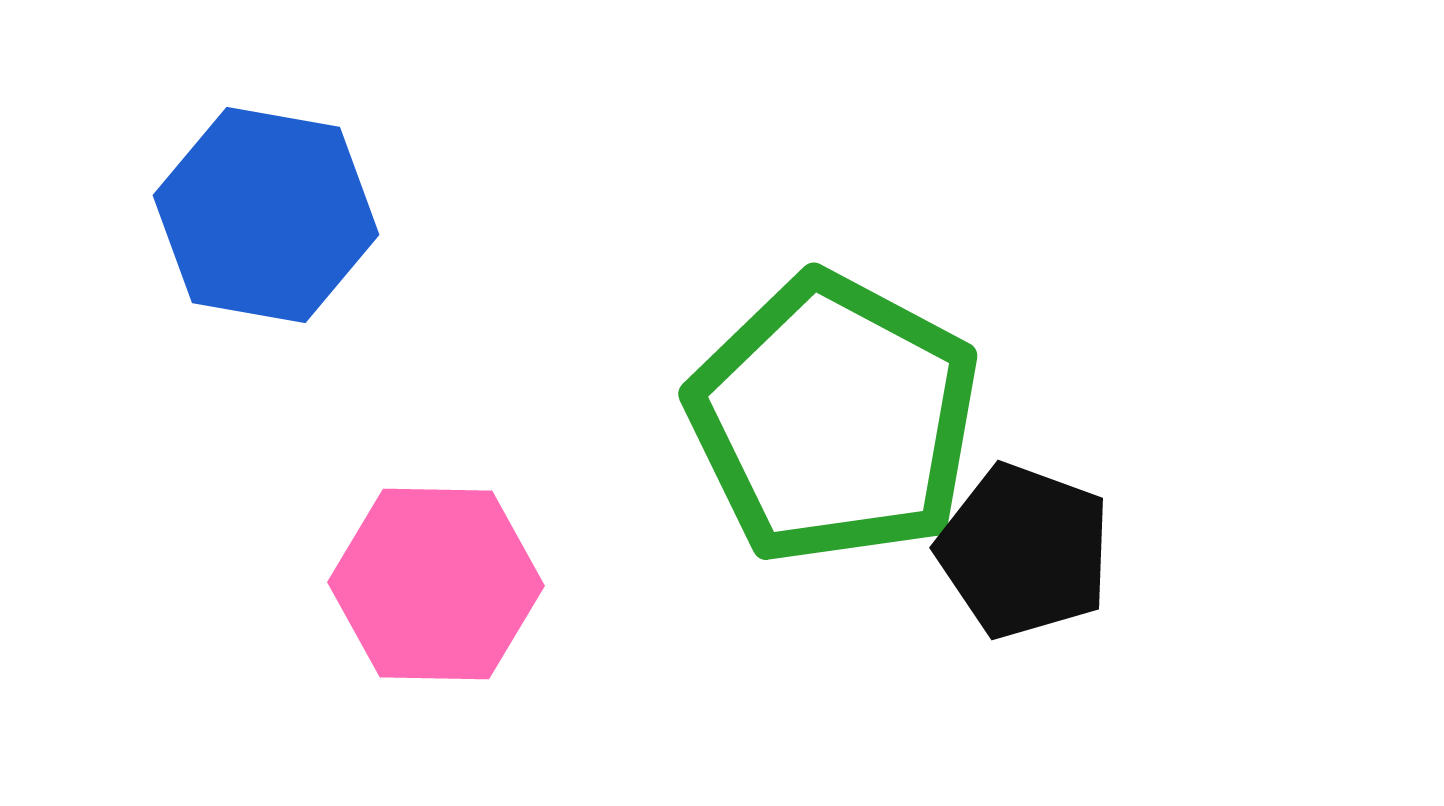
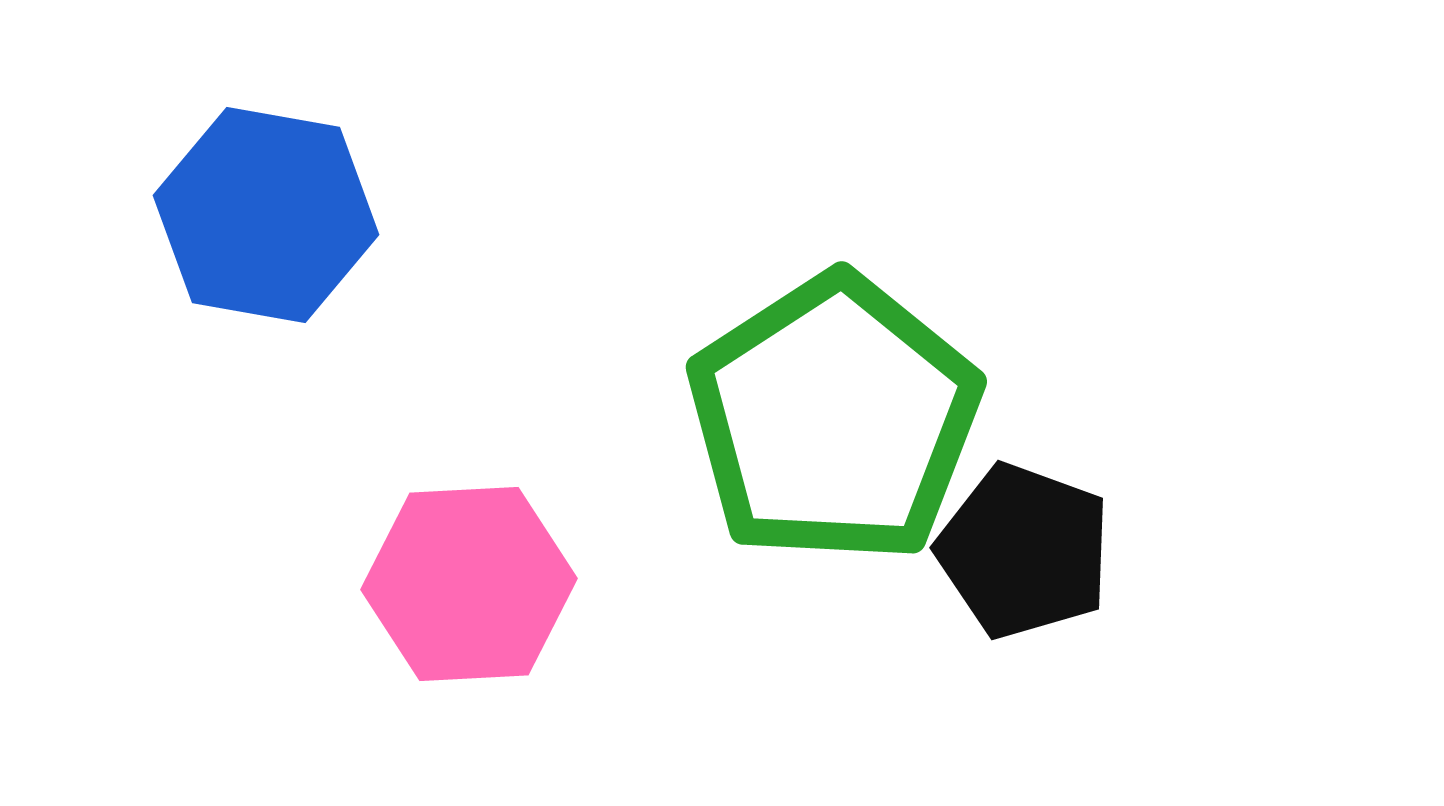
green pentagon: rotated 11 degrees clockwise
pink hexagon: moved 33 px right; rotated 4 degrees counterclockwise
